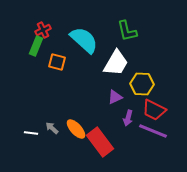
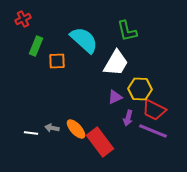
red cross: moved 20 px left, 11 px up
orange square: moved 1 px up; rotated 18 degrees counterclockwise
yellow hexagon: moved 2 px left, 5 px down
gray arrow: rotated 32 degrees counterclockwise
